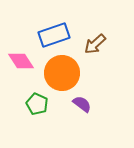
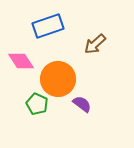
blue rectangle: moved 6 px left, 9 px up
orange circle: moved 4 px left, 6 px down
